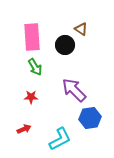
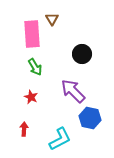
brown triangle: moved 29 px left, 10 px up; rotated 24 degrees clockwise
pink rectangle: moved 3 px up
black circle: moved 17 px right, 9 px down
purple arrow: moved 1 px left, 1 px down
red star: rotated 24 degrees clockwise
blue hexagon: rotated 20 degrees clockwise
red arrow: rotated 64 degrees counterclockwise
